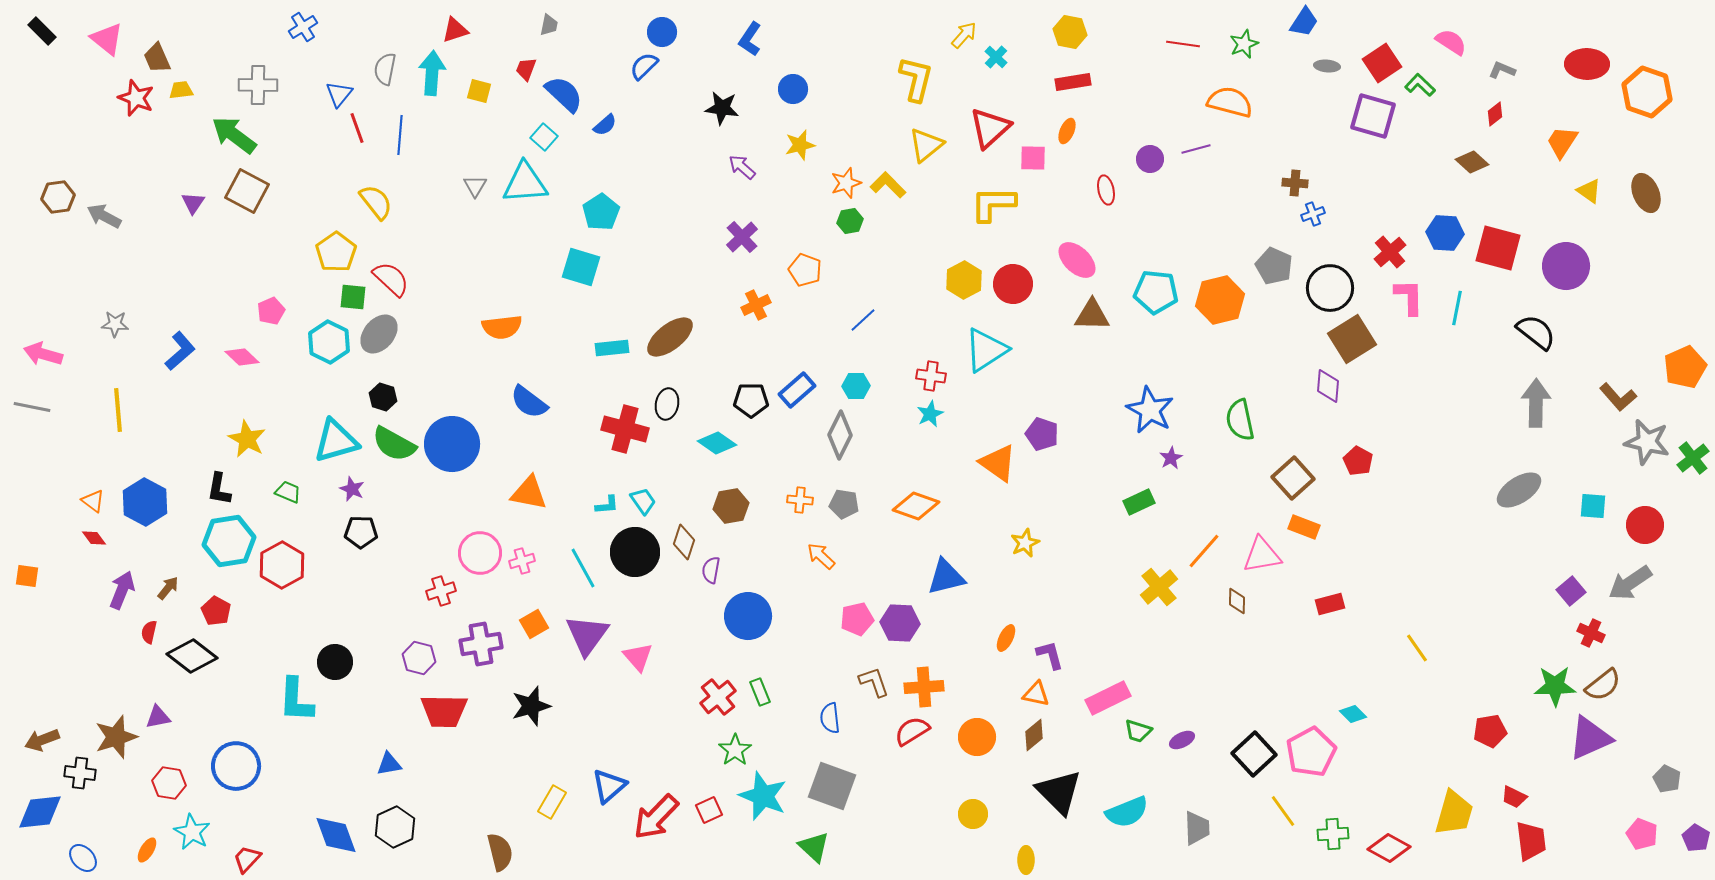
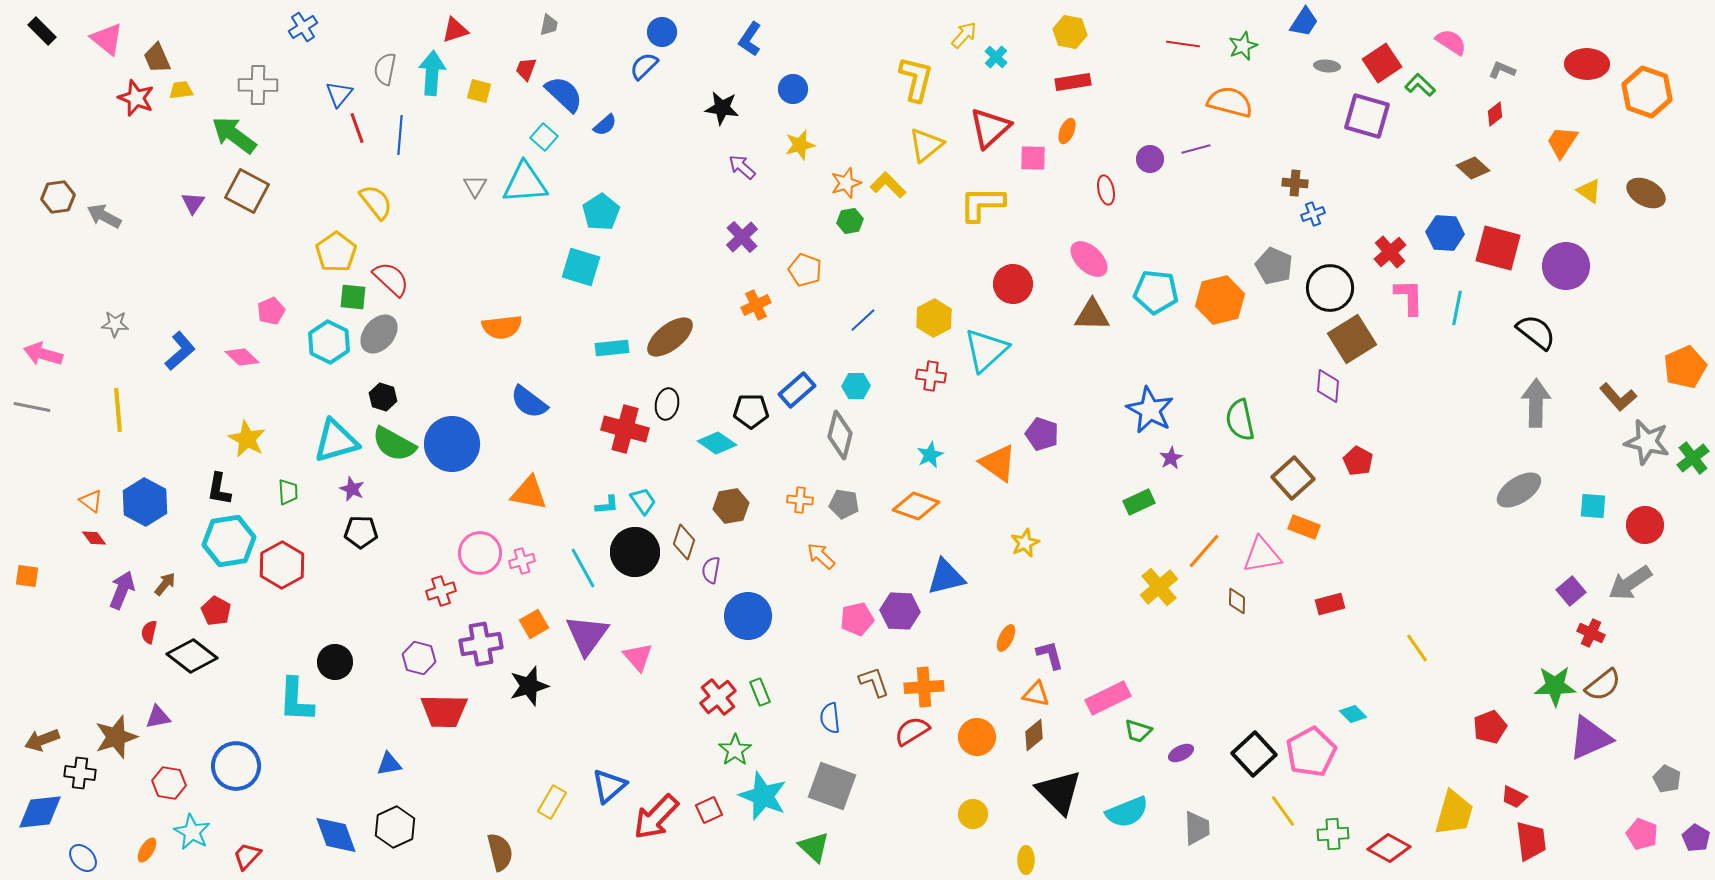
green star at (1244, 44): moved 1 px left, 2 px down
purple square at (1373, 116): moved 6 px left
brown diamond at (1472, 162): moved 1 px right, 6 px down
brown ellipse at (1646, 193): rotated 39 degrees counterclockwise
yellow L-shape at (993, 204): moved 11 px left
pink ellipse at (1077, 260): moved 12 px right, 1 px up
yellow hexagon at (964, 280): moved 30 px left, 38 px down
cyan triangle at (986, 350): rotated 9 degrees counterclockwise
black pentagon at (751, 400): moved 11 px down
cyan star at (930, 414): moved 41 px down
gray diamond at (840, 435): rotated 12 degrees counterclockwise
green trapezoid at (288, 492): rotated 64 degrees clockwise
orange triangle at (93, 501): moved 2 px left
brown arrow at (168, 588): moved 3 px left, 4 px up
purple hexagon at (900, 623): moved 12 px up
black star at (531, 706): moved 2 px left, 20 px up
red pentagon at (1490, 731): moved 4 px up; rotated 12 degrees counterclockwise
purple ellipse at (1182, 740): moved 1 px left, 13 px down
red trapezoid at (247, 859): moved 3 px up
